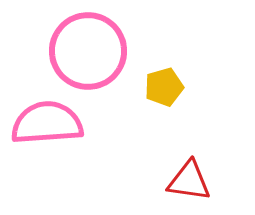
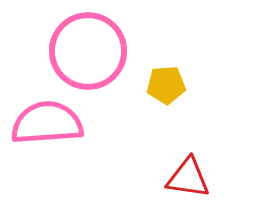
yellow pentagon: moved 2 px right, 2 px up; rotated 12 degrees clockwise
red triangle: moved 1 px left, 3 px up
